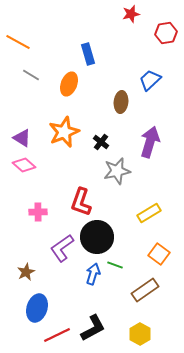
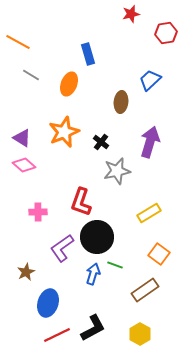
blue ellipse: moved 11 px right, 5 px up
